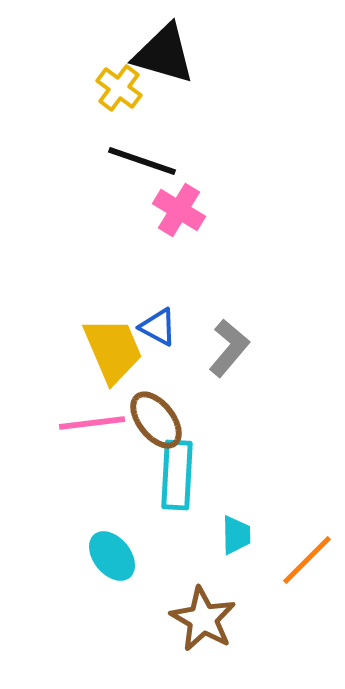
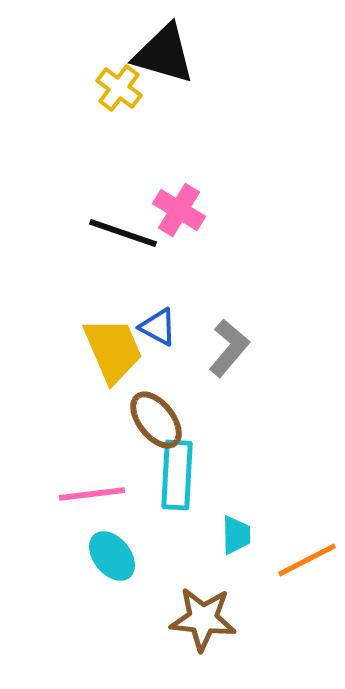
black line: moved 19 px left, 72 px down
pink line: moved 71 px down
orange line: rotated 18 degrees clockwise
brown star: rotated 24 degrees counterclockwise
